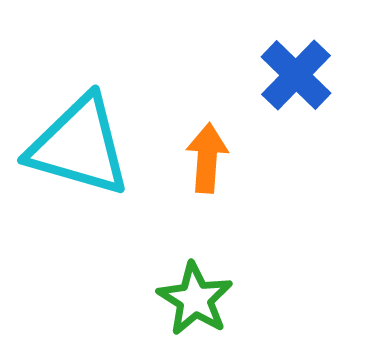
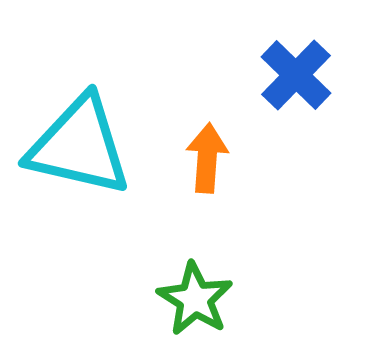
cyan triangle: rotated 3 degrees counterclockwise
